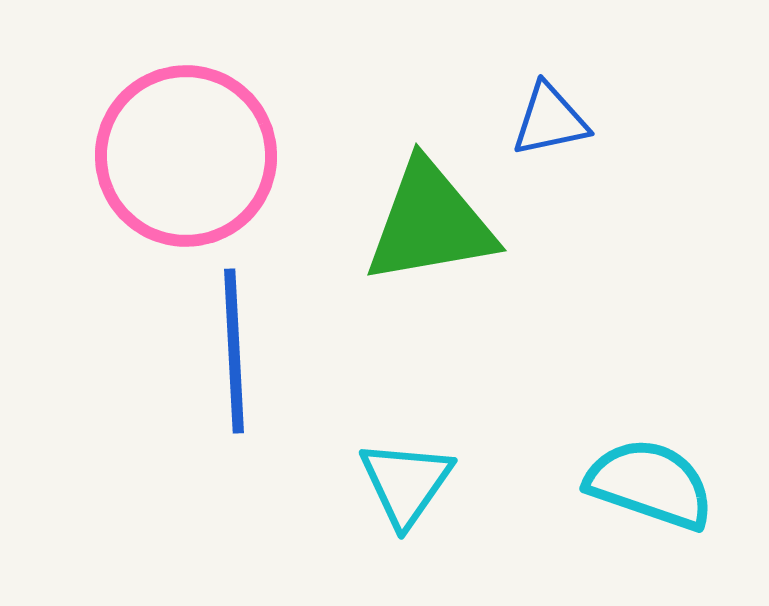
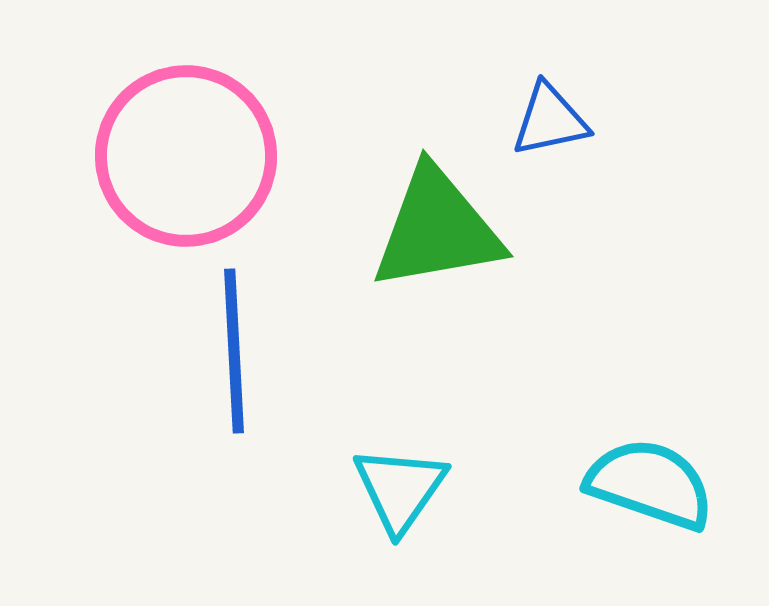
green triangle: moved 7 px right, 6 px down
cyan triangle: moved 6 px left, 6 px down
